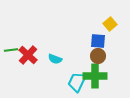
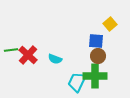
blue square: moved 2 px left
